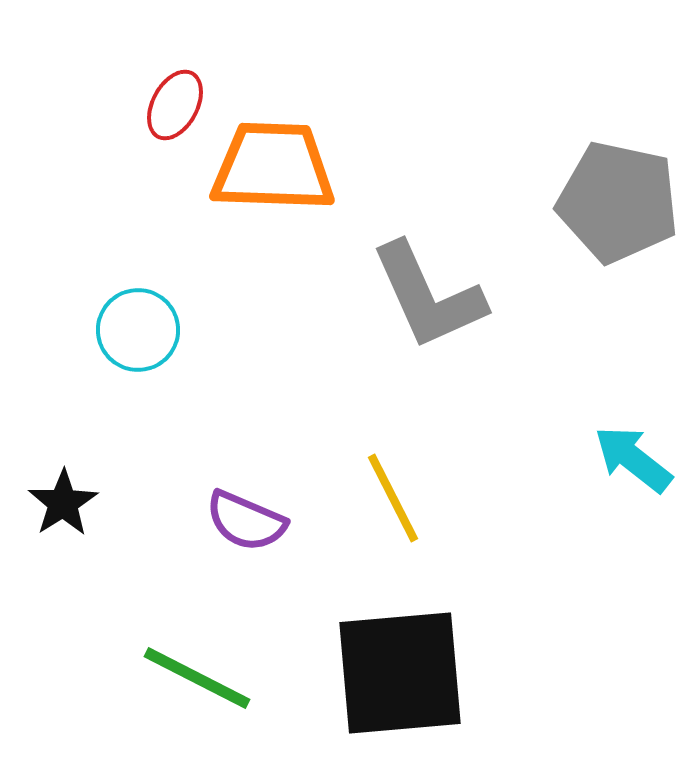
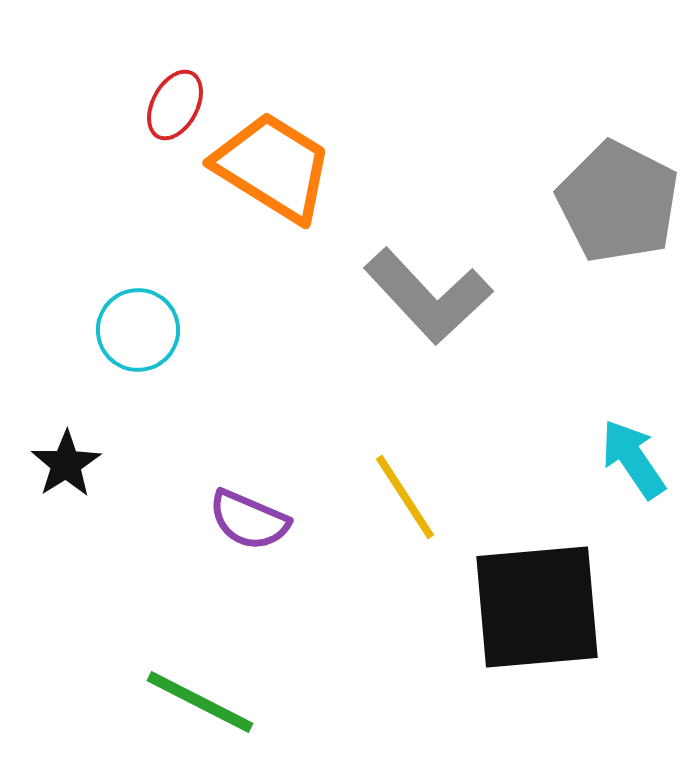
orange trapezoid: rotated 30 degrees clockwise
gray pentagon: rotated 15 degrees clockwise
gray L-shape: rotated 19 degrees counterclockwise
cyan arrow: rotated 18 degrees clockwise
yellow line: moved 12 px right, 1 px up; rotated 6 degrees counterclockwise
black star: moved 3 px right, 39 px up
purple semicircle: moved 3 px right, 1 px up
black square: moved 137 px right, 66 px up
green line: moved 3 px right, 24 px down
